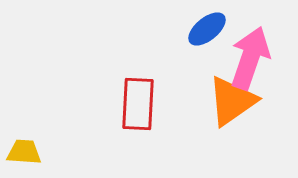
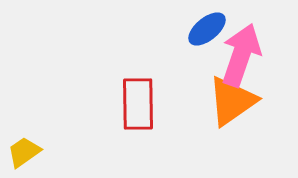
pink arrow: moved 9 px left, 3 px up
red rectangle: rotated 4 degrees counterclockwise
yellow trapezoid: rotated 39 degrees counterclockwise
